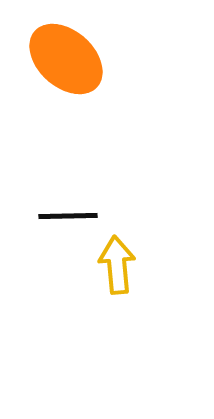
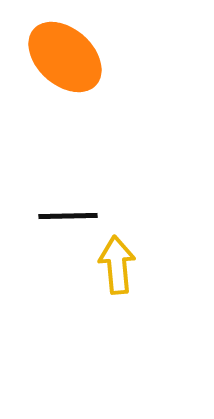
orange ellipse: moved 1 px left, 2 px up
